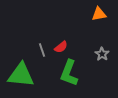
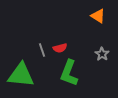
orange triangle: moved 1 px left, 2 px down; rotated 42 degrees clockwise
red semicircle: moved 1 px left, 1 px down; rotated 24 degrees clockwise
